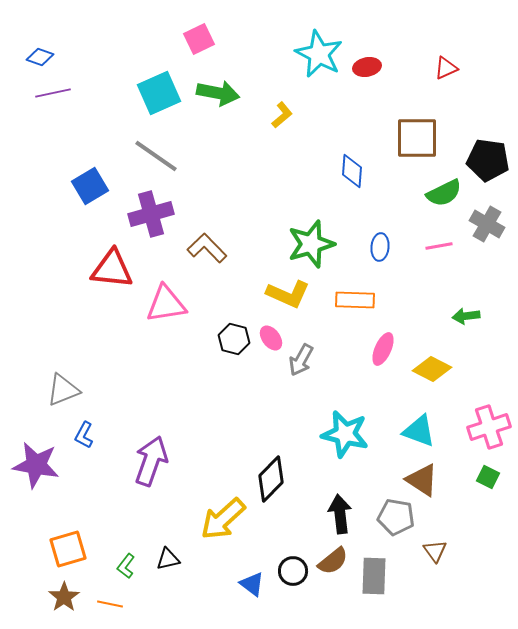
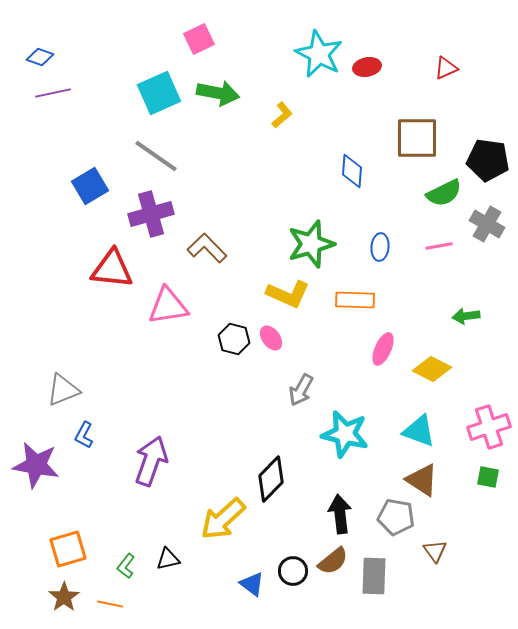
pink triangle at (166, 304): moved 2 px right, 2 px down
gray arrow at (301, 360): moved 30 px down
green square at (488, 477): rotated 15 degrees counterclockwise
